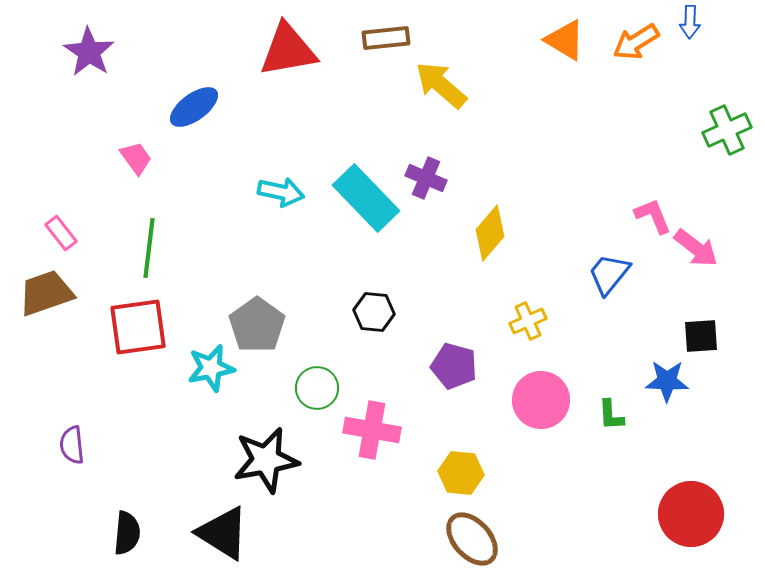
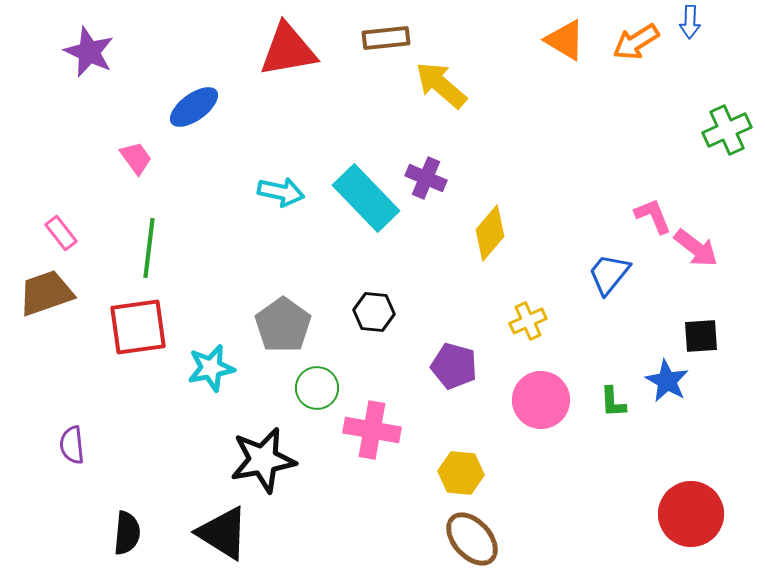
purple star: rotated 9 degrees counterclockwise
gray pentagon: moved 26 px right
blue star: rotated 27 degrees clockwise
green L-shape: moved 2 px right, 13 px up
black star: moved 3 px left
